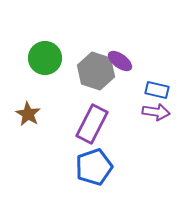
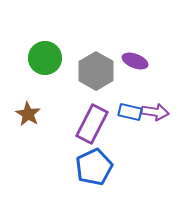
purple ellipse: moved 15 px right; rotated 15 degrees counterclockwise
gray hexagon: rotated 12 degrees clockwise
blue rectangle: moved 27 px left, 22 px down
purple arrow: moved 1 px left
blue pentagon: rotated 6 degrees counterclockwise
